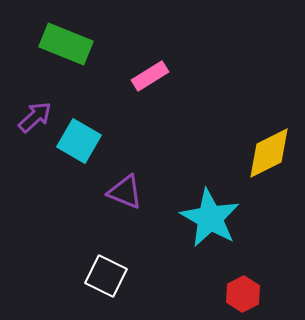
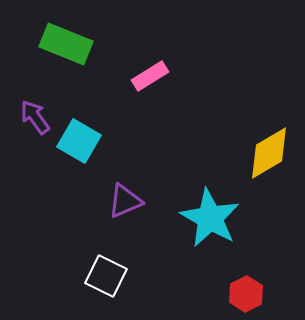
purple arrow: rotated 84 degrees counterclockwise
yellow diamond: rotated 4 degrees counterclockwise
purple triangle: moved 9 px down; rotated 45 degrees counterclockwise
red hexagon: moved 3 px right
